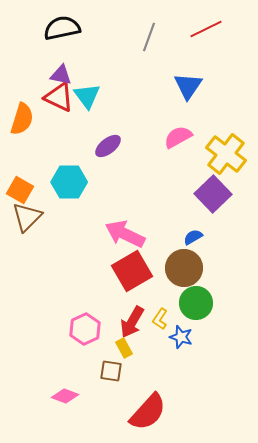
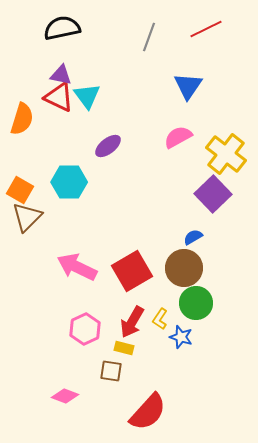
pink arrow: moved 48 px left, 33 px down
yellow rectangle: rotated 48 degrees counterclockwise
